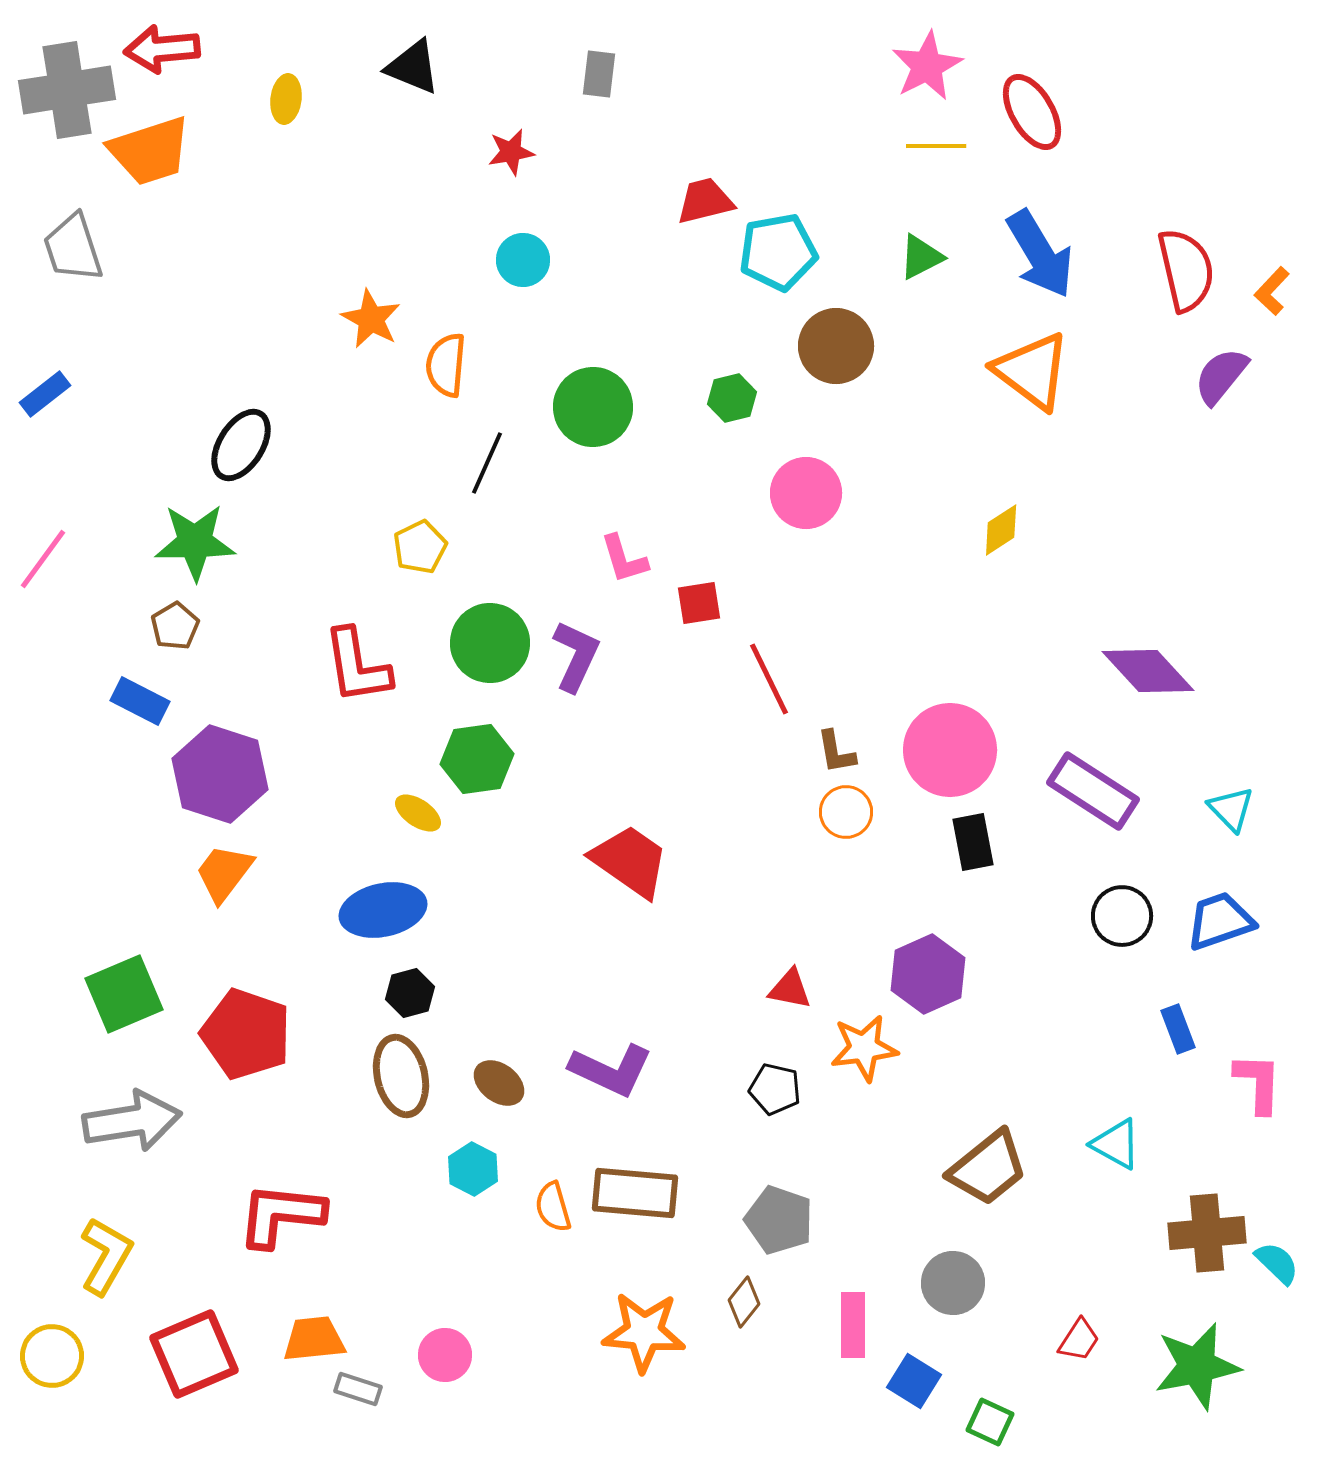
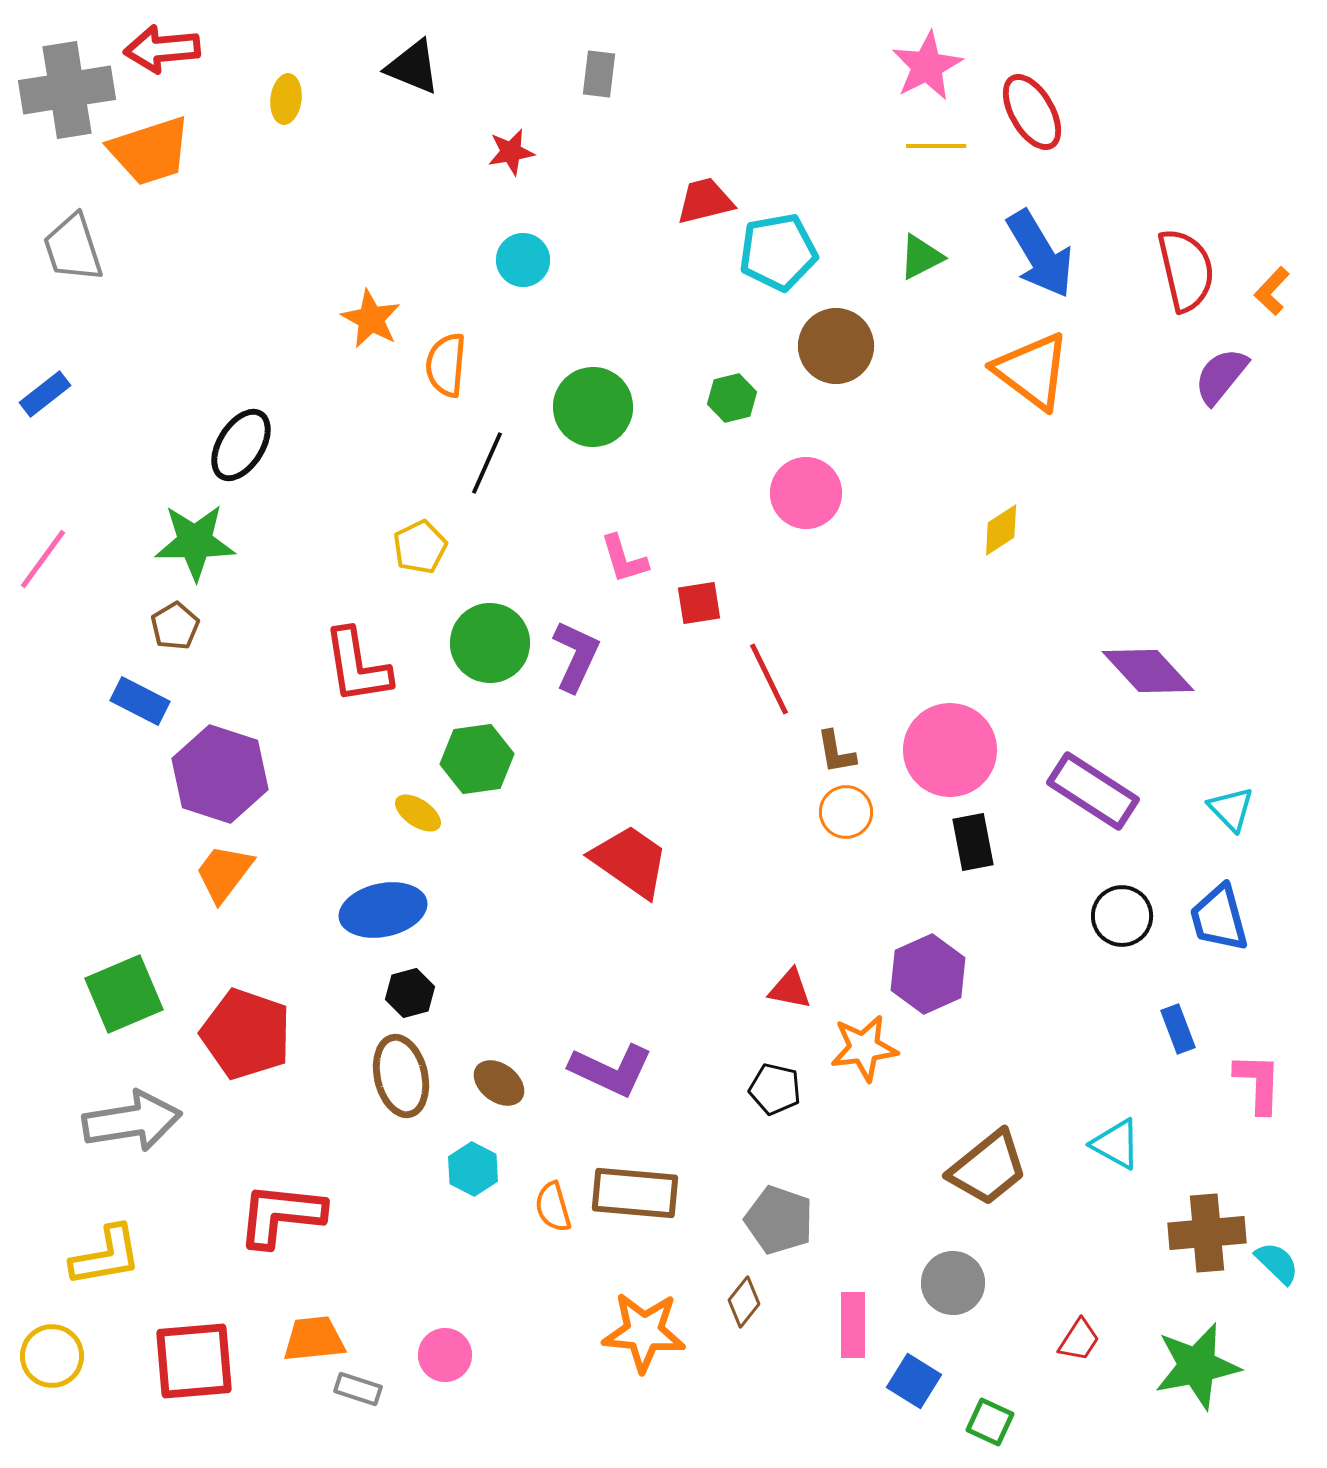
blue trapezoid at (1220, 921): moved 1 px left, 3 px up; rotated 86 degrees counterclockwise
yellow L-shape at (106, 1256): rotated 50 degrees clockwise
red square at (194, 1354): moved 7 px down; rotated 18 degrees clockwise
